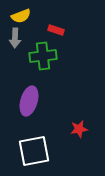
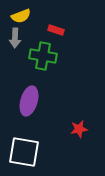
green cross: rotated 16 degrees clockwise
white square: moved 10 px left, 1 px down; rotated 20 degrees clockwise
